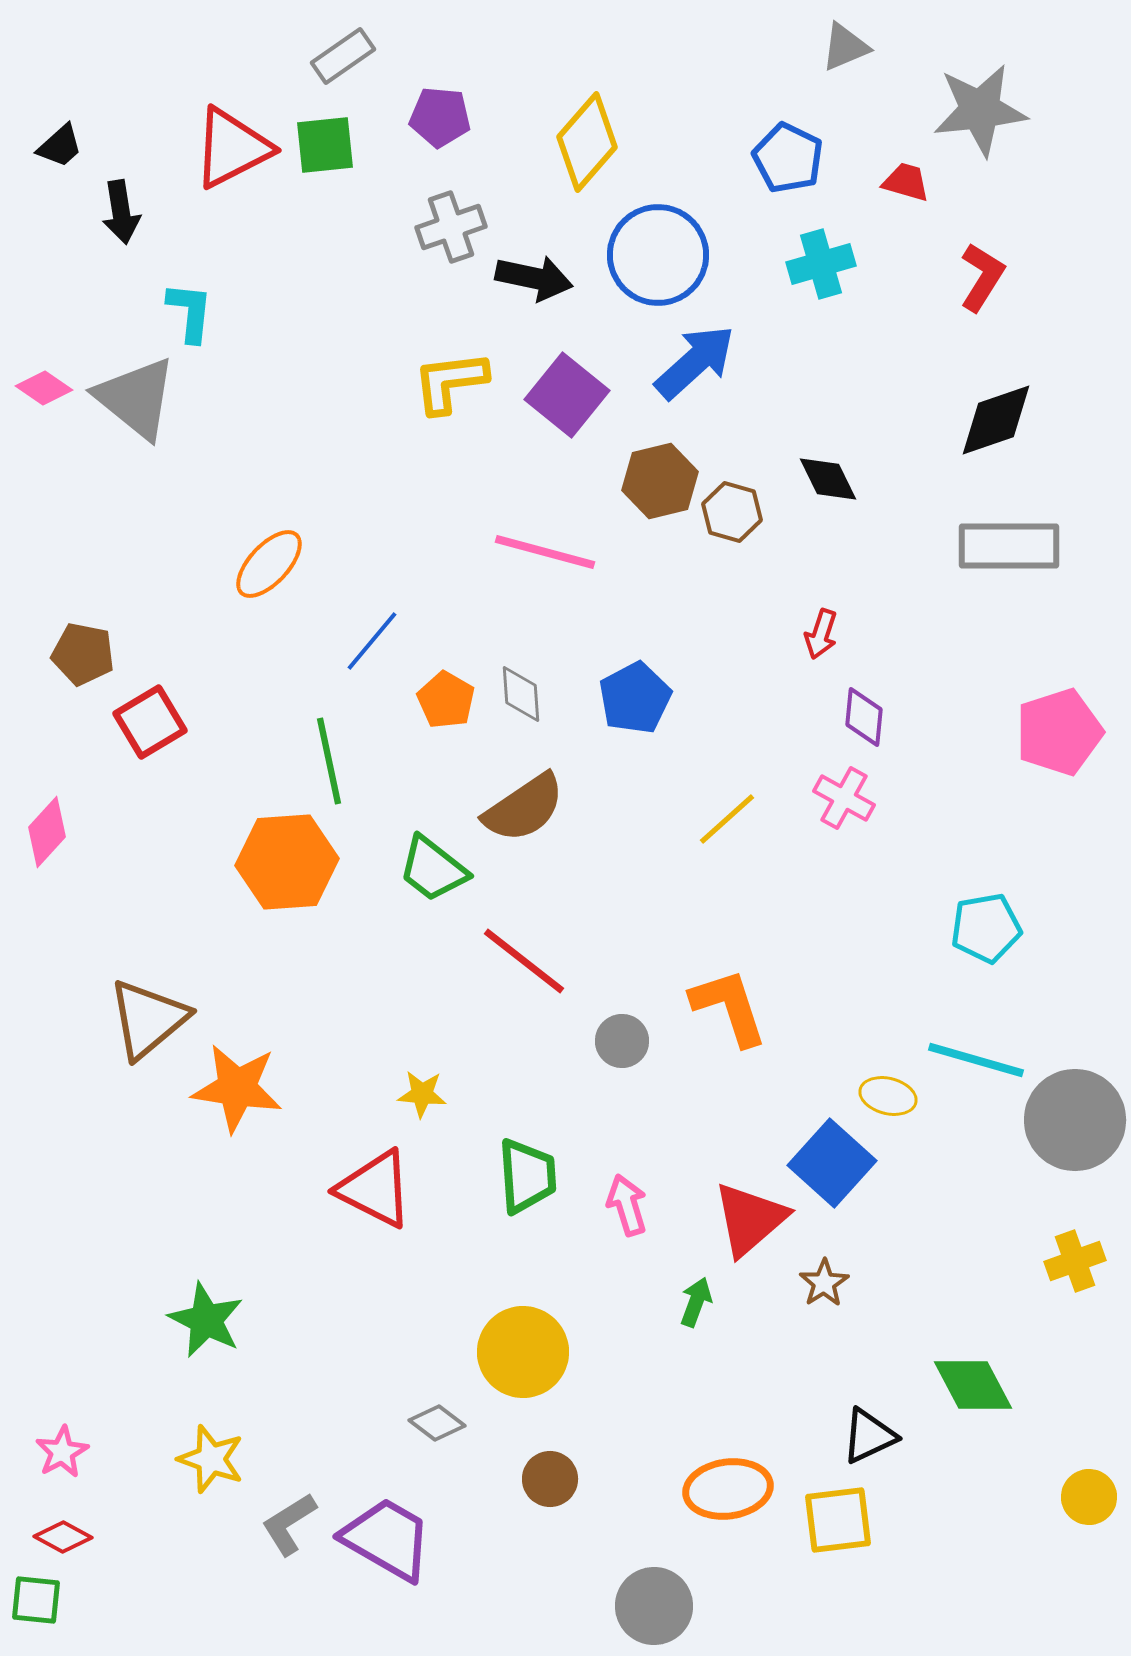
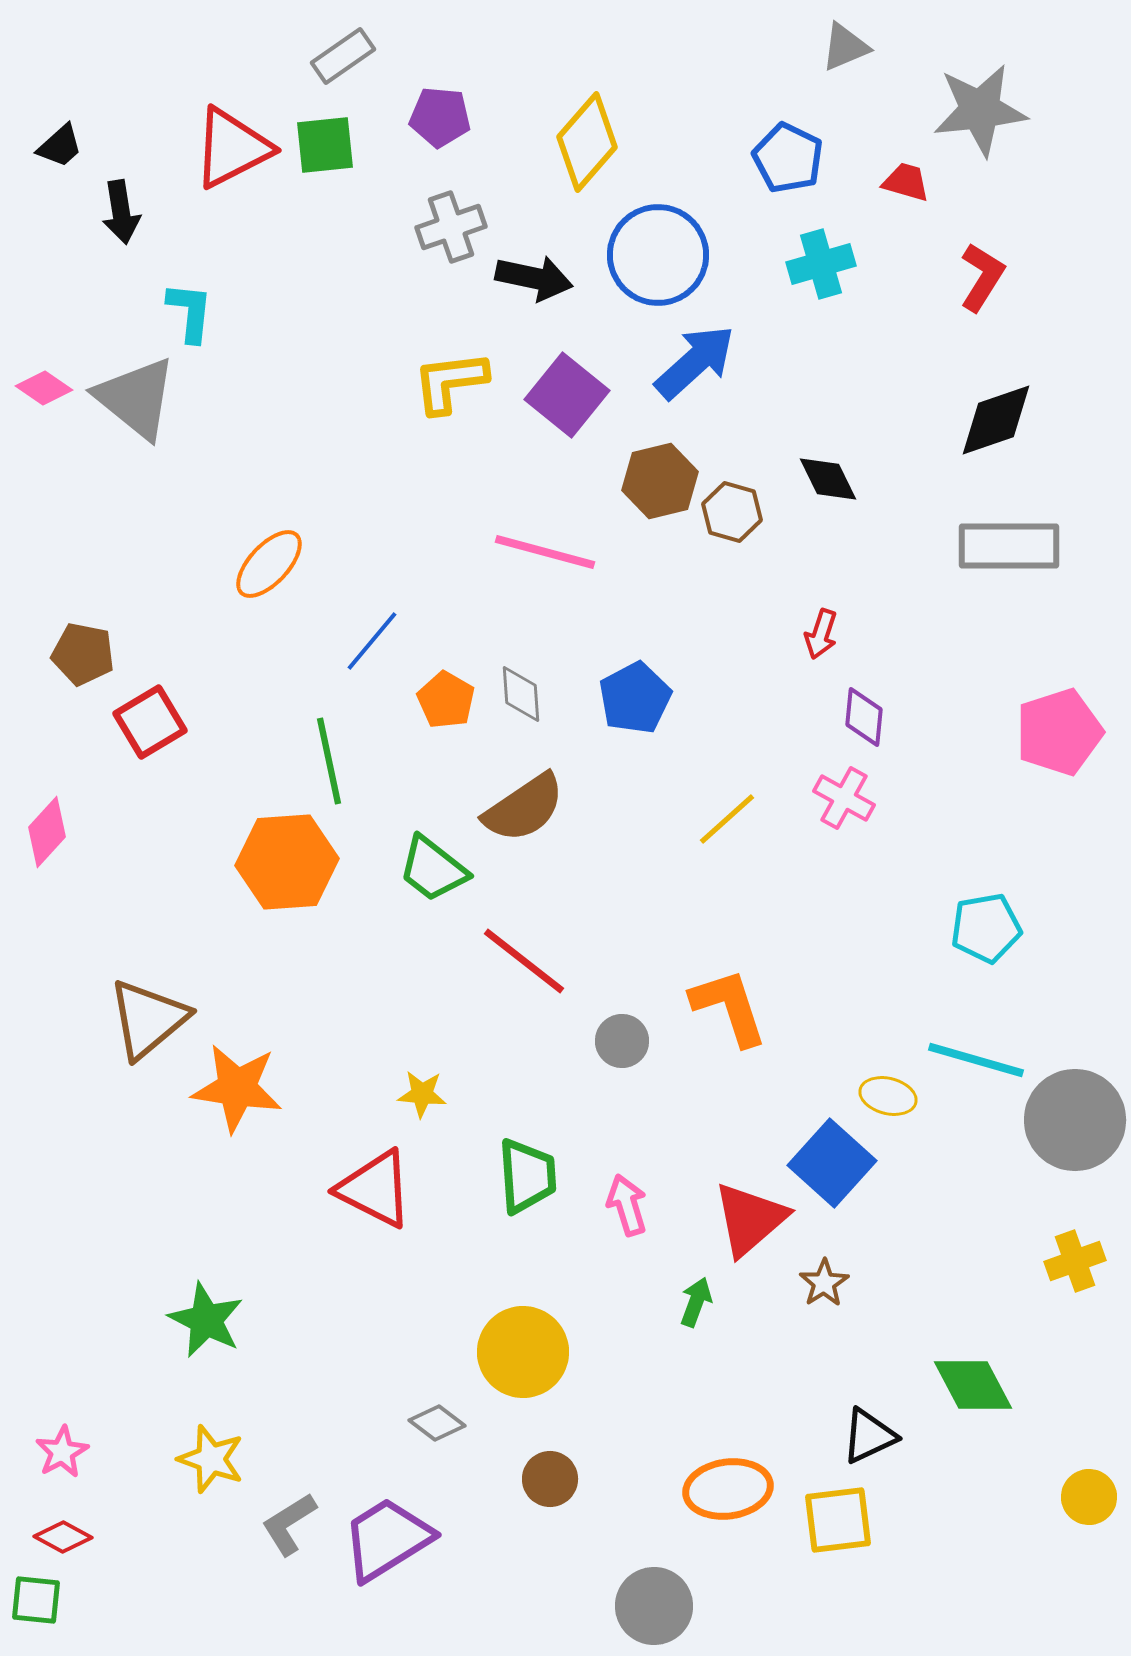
purple trapezoid at (387, 1539): rotated 62 degrees counterclockwise
